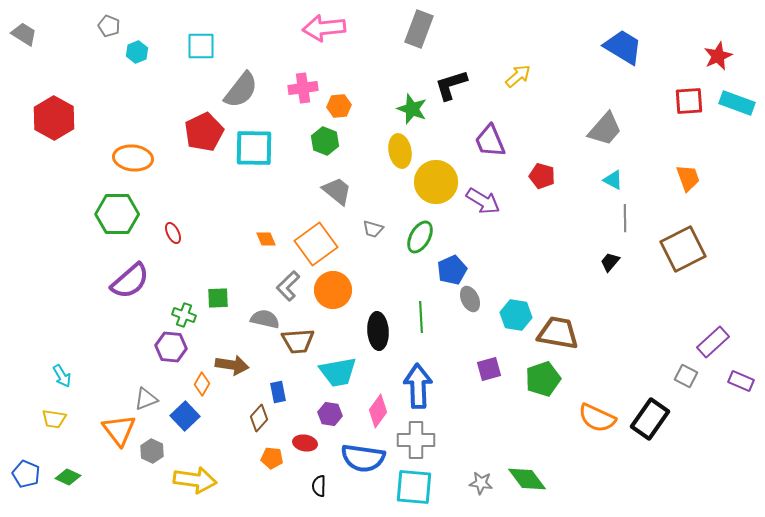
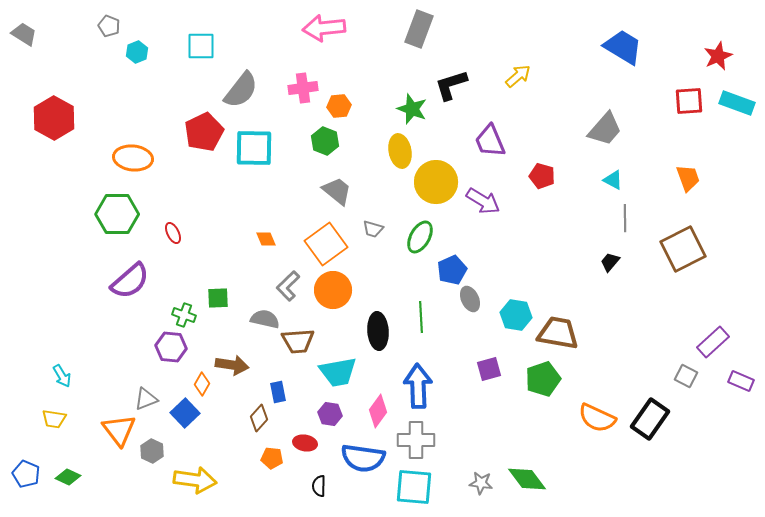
orange square at (316, 244): moved 10 px right
blue square at (185, 416): moved 3 px up
